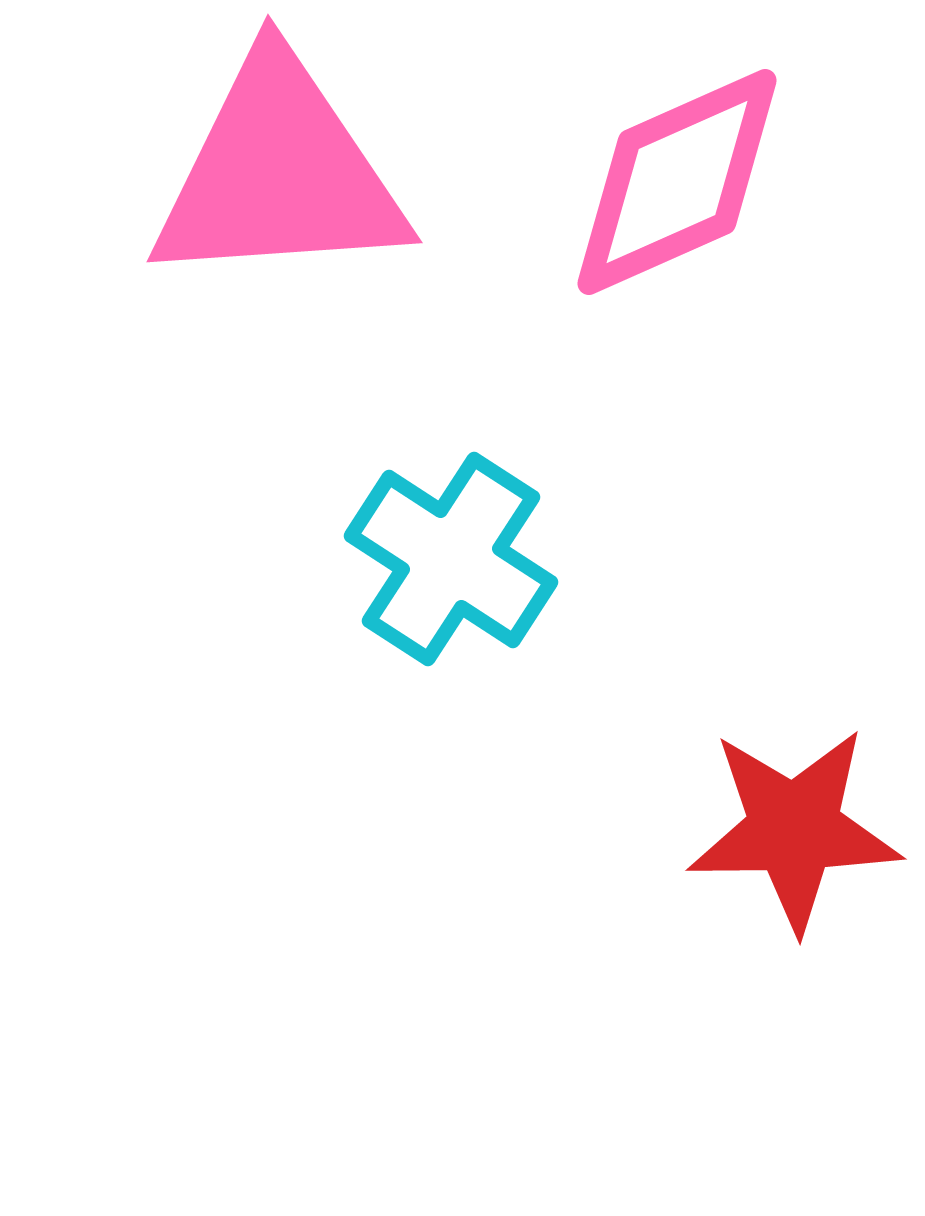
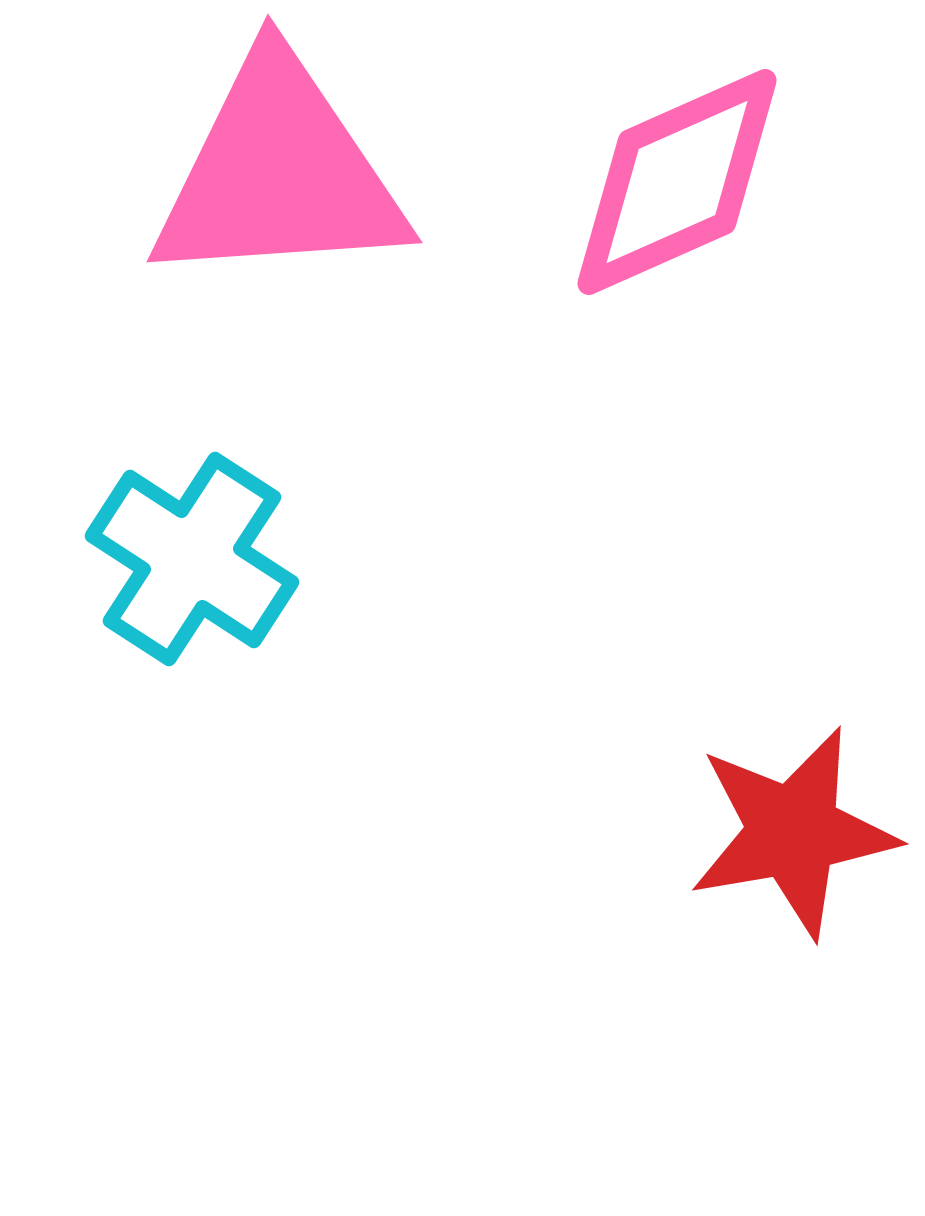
cyan cross: moved 259 px left
red star: moved 1 px left, 3 px down; rotated 9 degrees counterclockwise
